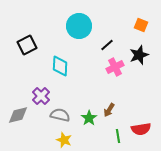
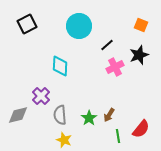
black square: moved 21 px up
brown arrow: moved 5 px down
gray semicircle: rotated 108 degrees counterclockwise
red semicircle: rotated 42 degrees counterclockwise
